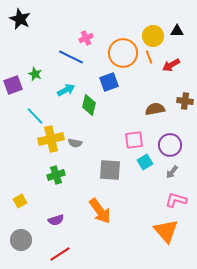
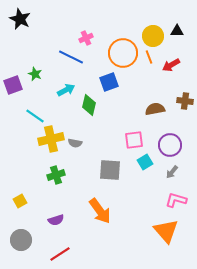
cyan line: rotated 12 degrees counterclockwise
